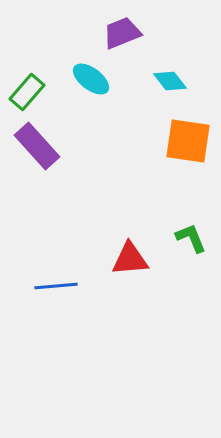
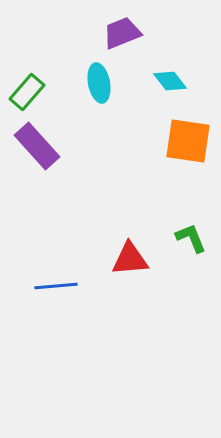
cyan ellipse: moved 8 px right, 4 px down; rotated 42 degrees clockwise
